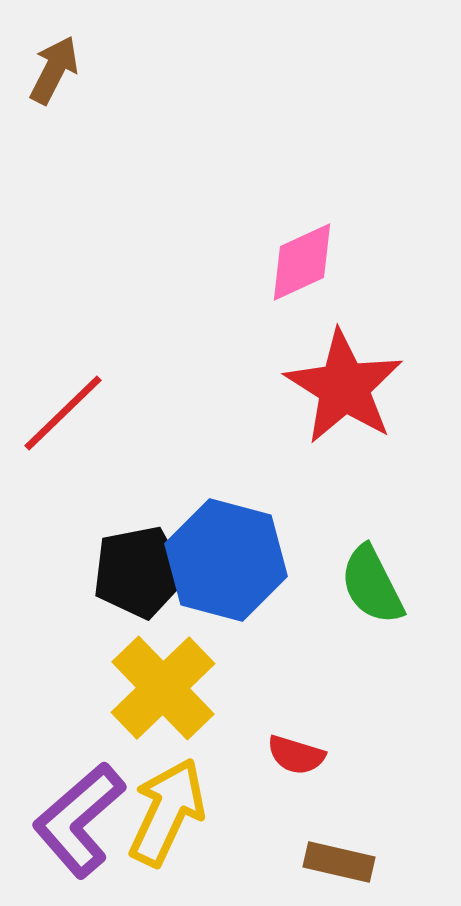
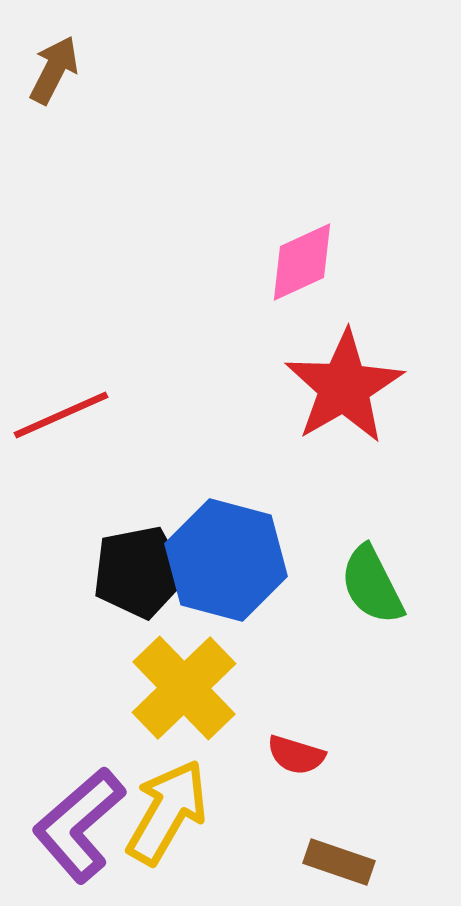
red star: rotated 10 degrees clockwise
red line: moved 2 px left, 2 px down; rotated 20 degrees clockwise
yellow cross: moved 21 px right
yellow arrow: rotated 5 degrees clockwise
purple L-shape: moved 5 px down
brown rectangle: rotated 6 degrees clockwise
